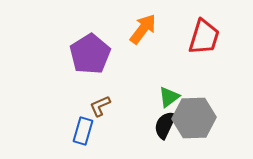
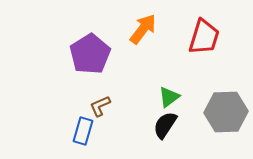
gray hexagon: moved 32 px right, 6 px up
black semicircle: rotated 8 degrees clockwise
